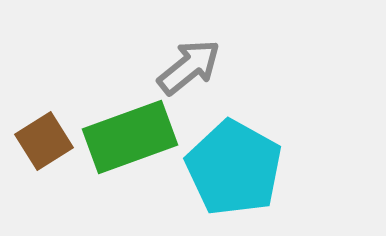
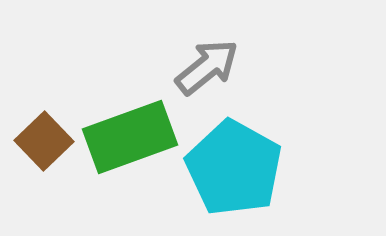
gray arrow: moved 18 px right
brown square: rotated 12 degrees counterclockwise
